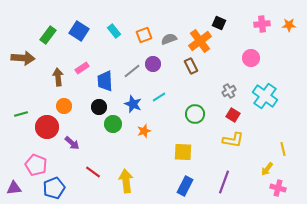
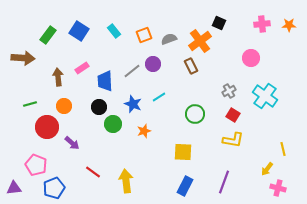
green line at (21, 114): moved 9 px right, 10 px up
